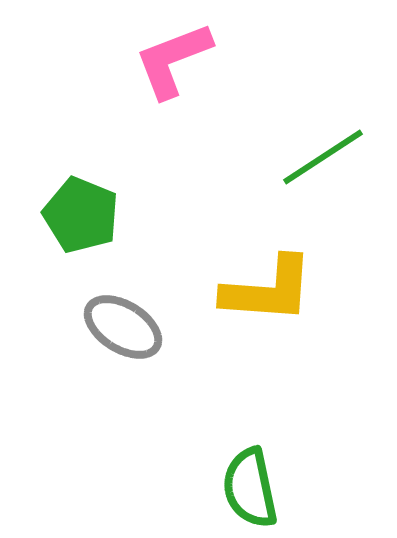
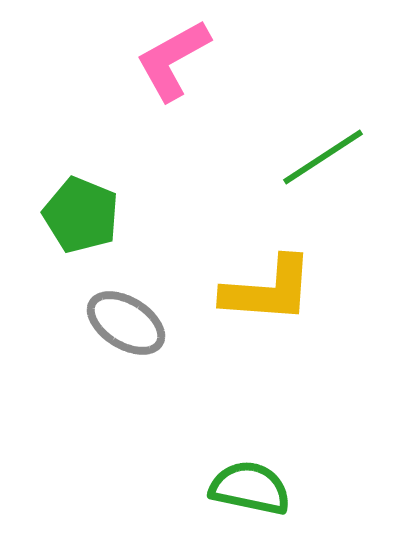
pink L-shape: rotated 8 degrees counterclockwise
gray ellipse: moved 3 px right, 4 px up
green semicircle: rotated 114 degrees clockwise
